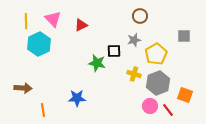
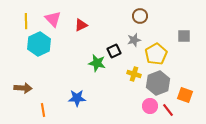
black square: rotated 24 degrees counterclockwise
